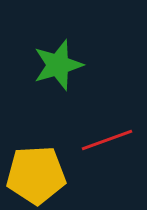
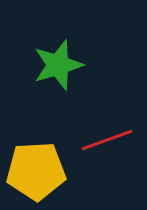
yellow pentagon: moved 4 px up
